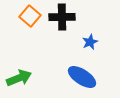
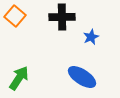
orange square: moved 15 px left
blue star: moved 1 px right, 5 px up
green arrow: rotated 35 degrees counterclockwise
